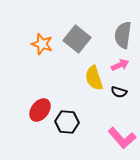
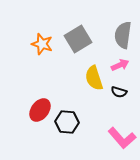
gray square: moved 1 px right; rotated 20 degrees clockwise
